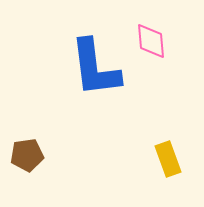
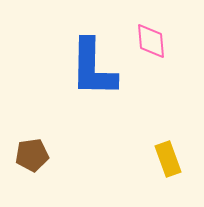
blue L-shape: moved 2 px left; rotated 8 degrees clockwise
brown pentagon: moved 5 px right
